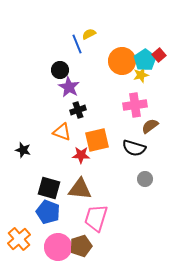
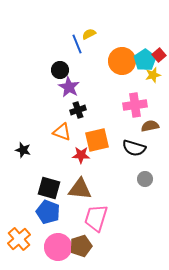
yellow star: moved 12 px right
brown semicircle: rotated 24 degrees clockwise
